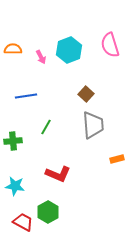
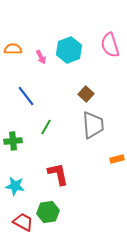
blue line: rotated 60 degrees clockwise
red L-shape: rotated 125 degrees counterclockwise
green hexagon: rotated 20 degrees clockwise
